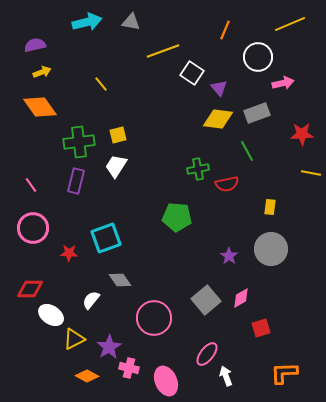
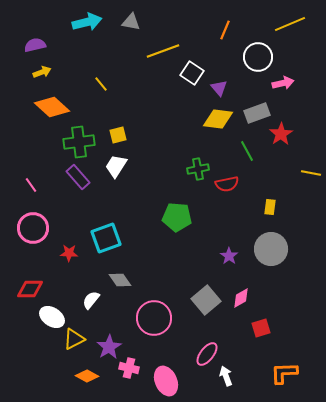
orange diamond at (40, 107): moved 12 px right; rotated 12 degrees counterclockwise
red star at (302, 134): moved 21 px left; rotated 30 degrees counterclockwise
purple rectangle at (76, 181): moved 2 px right, 4 px up; rotated 55 degrees counterclockwise
white ellipse at (51, 315): moved 1 px right, 2 px down
